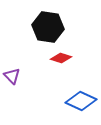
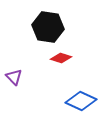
purple triangle: moved 2 px right, 1 px down
